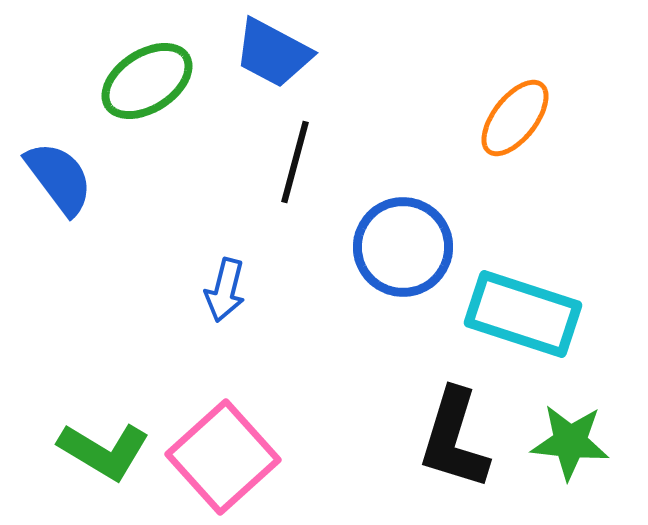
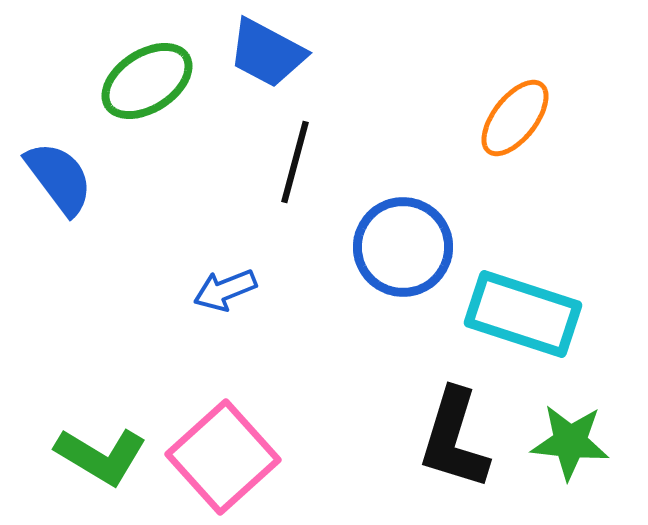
blue trapezoid: moved 6 px left
blue arrow: rotated 54 degrees clockwise
green L-shape: moved 3 px left, 5 px down
